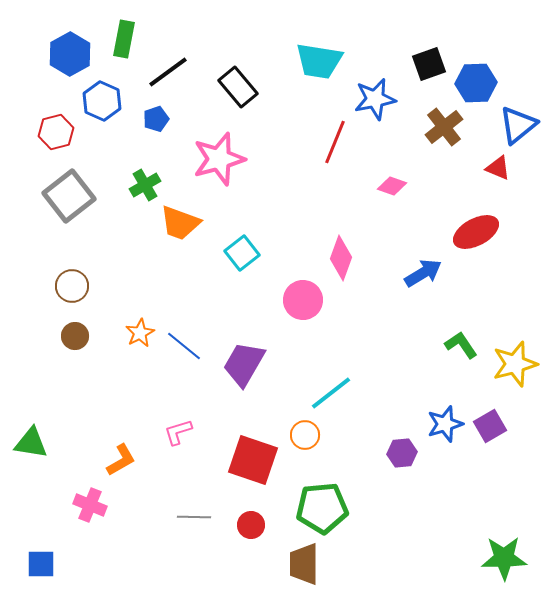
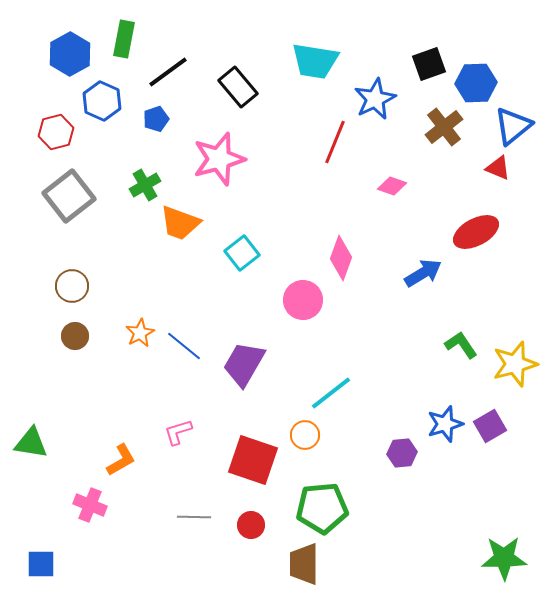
cyan trapezoid at (319, 61): moved 4 px left
blue star at (375, 99): rotated 15 degrees counterclockwise
blue triangle at (518, 125): moved 5 px left, 1 px down
